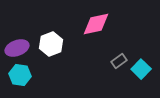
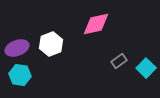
cyan square: moved 5 px right, 1 px up
